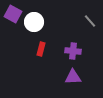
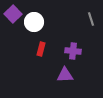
purple square: rotated 18 degrees clockwise
gray line: moved 1 px right, 2 px up; rotated 24 degrees clockwise
purple triangle: moved 8 px left, 2 px up
